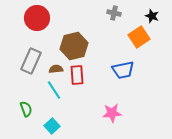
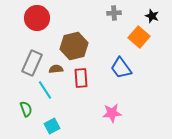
gray cross: rotated 16 degrees counterclockwise
orange square: rotated 15 degrees counterclockwise
gray rectangle: moved 1 px right, 2 px down
blue trapezoid: moved 2 px left, 2 px up; rotated 65 degrees clockwise
red rectangle: moved 4 px right, 3 px down
cyan line: moved 9 px left
cyan square: rotated 14 degrees clockwise
